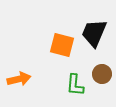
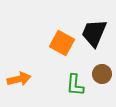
orange square: moved 2 px up; rotated 15 degrees clockwise
